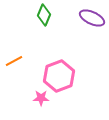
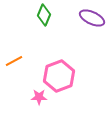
pink star: moved 2 px left, 1 px up
